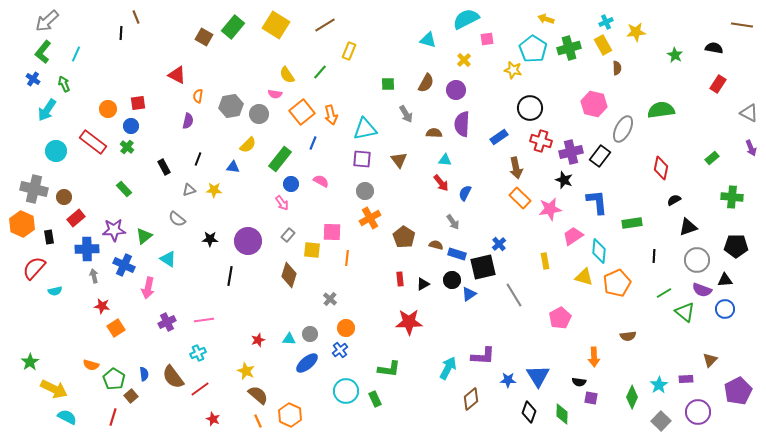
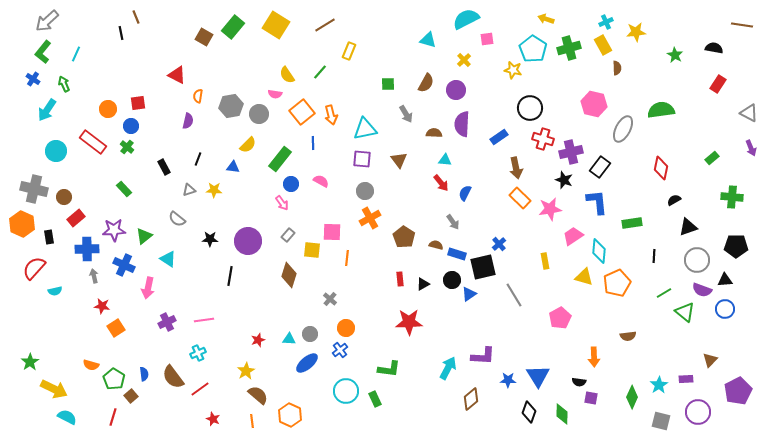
black line at (121, 33): rotated 16 degrees counterclockwise
red cross at (541, 141): moved 2 px right, 2 px up
blue line at (313, 143): rotated 24 degrees counterclockwise
black rectangle at (600, 156): moved 11 px down
yellow star at (246, 371): rotated 18 degrees clockwise
orange line at (258, 421): moved 6 px left; rotated 16 degrees clockwise
gray square at (661, 421): rotated 30 degrees counterclockwise
